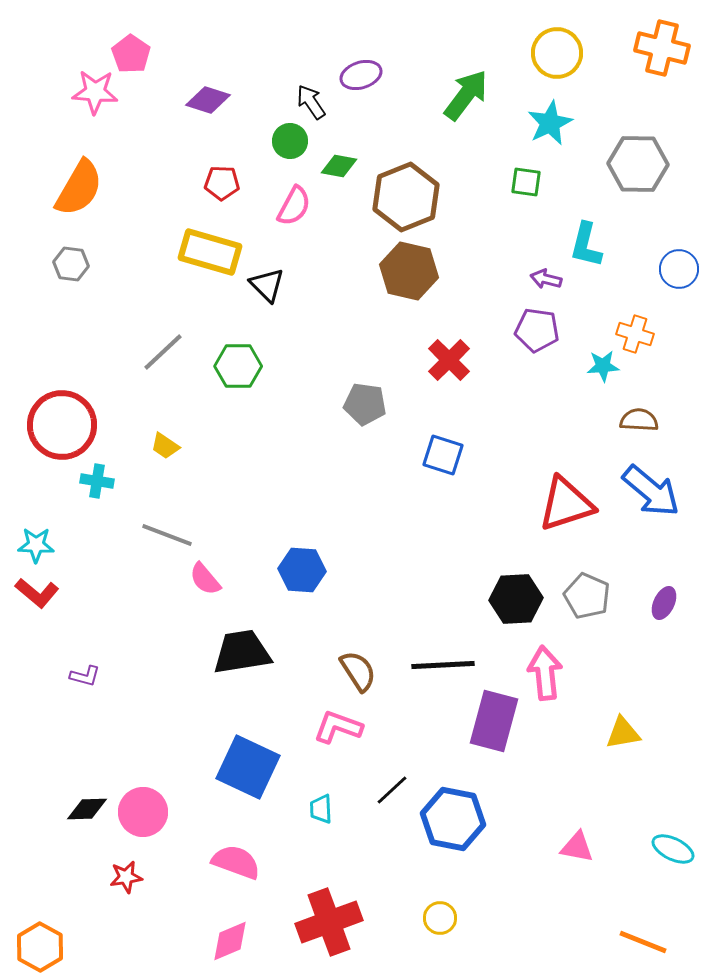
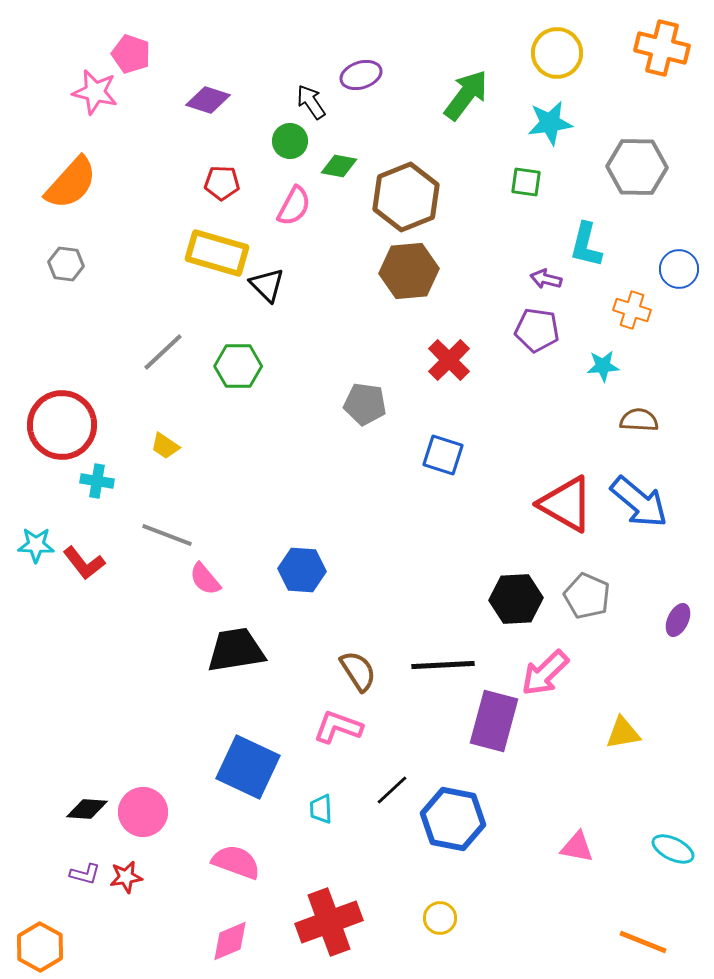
pink pentagon at (131, 54): rotated 15 degrees counterclockwise
pink star at (95, 92): rotated 9 degrees clockwise
cyan star at (550, 123): rotated 18 degrees clockwise
gray hexagon at (638, 164): moved 1 px left, 3 px down
orange semicircle at (79, 188): moved 8 px left, 5 px up; rotated 12 degrees clockwise
yellow rectangle at (210, 252): moved 7 px right, 1 px down
gray hexagon at (71, 264): moved 5 px left
brown hexagon at (409, 271): rotated 18 degrees counterclockwise
orange cross at (635, 334): moved 3 px left, 24 px up
blue arrow at (651, 491): moved 12 px left, 11 px down
red triangle at (566, 504): rotated 48 degrees clockwise
red L-shape at (37, 593): moved 47 px right, 30 px up; rotated 12 degrees clockwise
purple ellipse at (664, 603): moved 14 px right, 17 px down
black trapezoid at (242, 652): moved 6 px left, 2 px up
pink arrow at (545, 673): rotated 128 degrees counterclockwise
purple L-shape at (85, 676): moved 198 px down
black diamond at (87, 809): rotated 6 degrees clockwise
